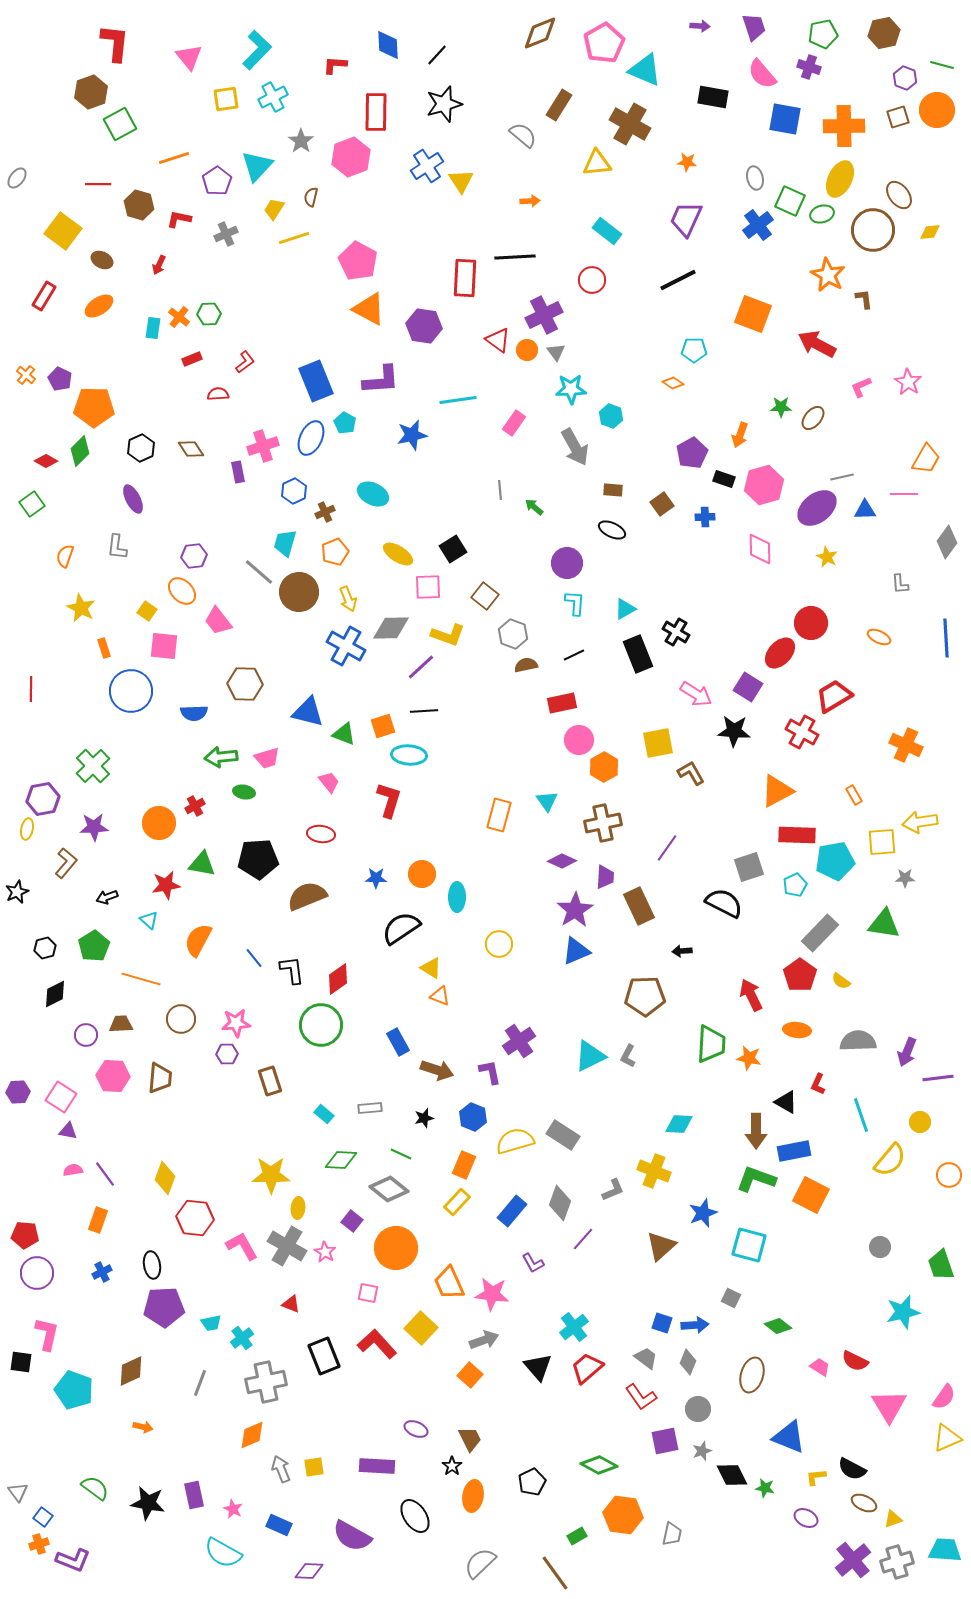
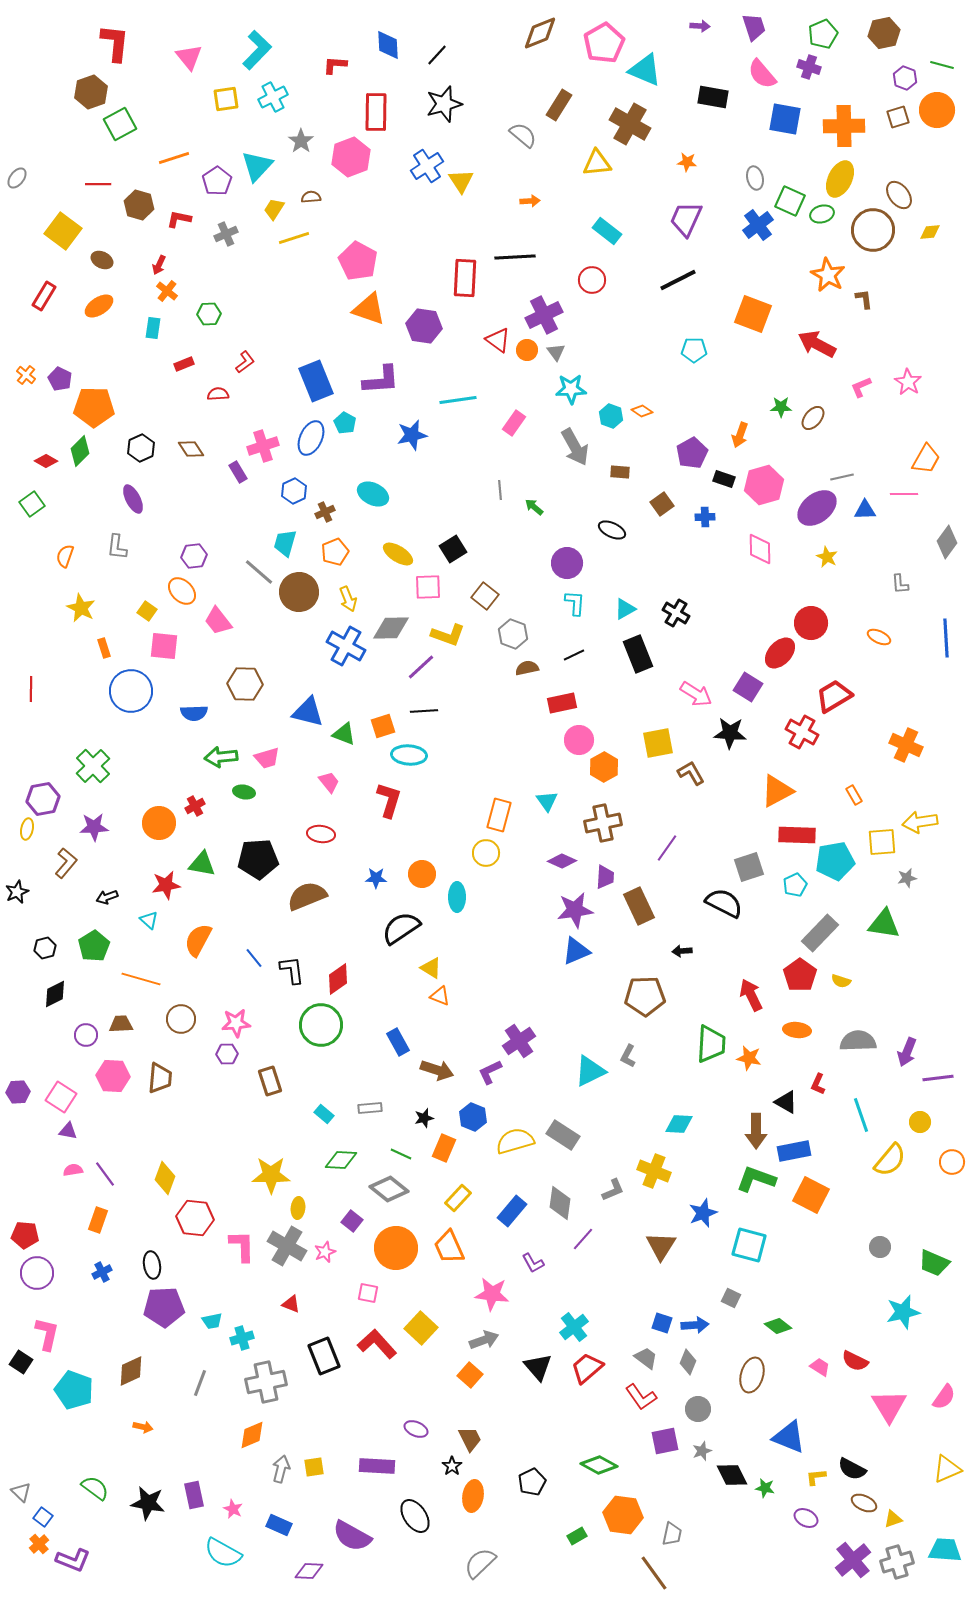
green pentagon at (823, 34): rotated 12 degrees counterclockwise
brown semicircle at (311, 197): rotated 72 degrees clockwise
orange triangle at (369, 309): rotated 9 degrees counterclockwise
orange cross at (179, 317): moved 12 px left, 26 px up
red rectangle at (192, 359): moved 8 px left, 5 px down
orange diamond at (673, 383): moved 31 px left, 28 px down
purple rectangle at (238, 472): rotated 20 degrees counterclockwise
brown rectangle at (613, 490): moved 7 px right, 18 px up
black cross at (676, 632): moved 19 px up
brown semicircle at (526, 665): moved 1 px right, 3 px down
black star at (734, 731): moved 4 px left, 2 px down
gray star at (905, 878): moved 2 px right; rotated 12 degrees counterclockwise
purple star at (575, 910): rotated 24 degrees clockwise
yellow circle at (499, 944): moved 13 px left, 91 px up
yellow semicircle at (841, 981): rotated 18 degrees counterclockwise
cyan triangle at (590, 1056): moved 15 px down
purple L-shape at (490, 1072): rotated 104 degrees counterclockwise
orange rectangle at (464, 1165): moved 20 px left, 17 px up
orange circle at (949, 1175): moved 3 px right, 13 px up
yellow rectangle at (457, 1202): moved 1 px right, 4 px up
gray diamond at (560, 1203): rotated 12 degrees counterclockwise
pink L-shape at (242, 1246): rotated 28 degrees clockwise
brown triangle at (661, 1246): rotated 16 degrees counterclockwise
pink star at (325, 1252): rotated 20 degrees clockwise
green trapezoid at (941, 1265): moved 7 px left, 2 px up; rotated 48 degrees counterclockwise
orange trapezoid at (449, 1283): moved 36 px up
cyan trapezoid at (211, 1323): moved 1 px right, 2 px up
cyan cross at (242, 1338): rotated 20 degrees clockwise
black square at (21, 1362): rotated 25 degrees clockwise
yellow triangle at (947, 1438): moved 31 px down
gray arrow at (281, 1469): rotated 36 degrees clockwise
gray triangle at (18, 1492): moved 3 px right; rotated 10 degrees counterclockwise
orange cross at (39, 1544): rotated 24 degrees counterclockwise
brown line at (555, 1573): moved 99 px right
